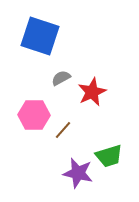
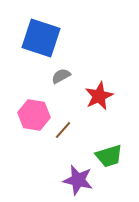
blue square: moved 1 px right, 2 px down
gray semicircle: moved 2 px up
red star: moved 7 px right, 4 px down
pink hexagon: rotated 8 degrees clockwise
purple star: moved 7 px down
